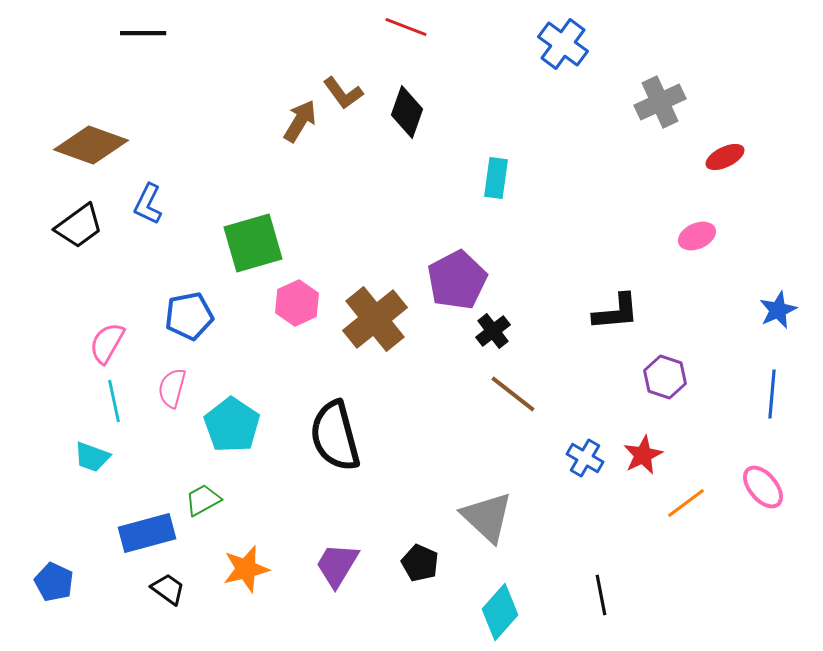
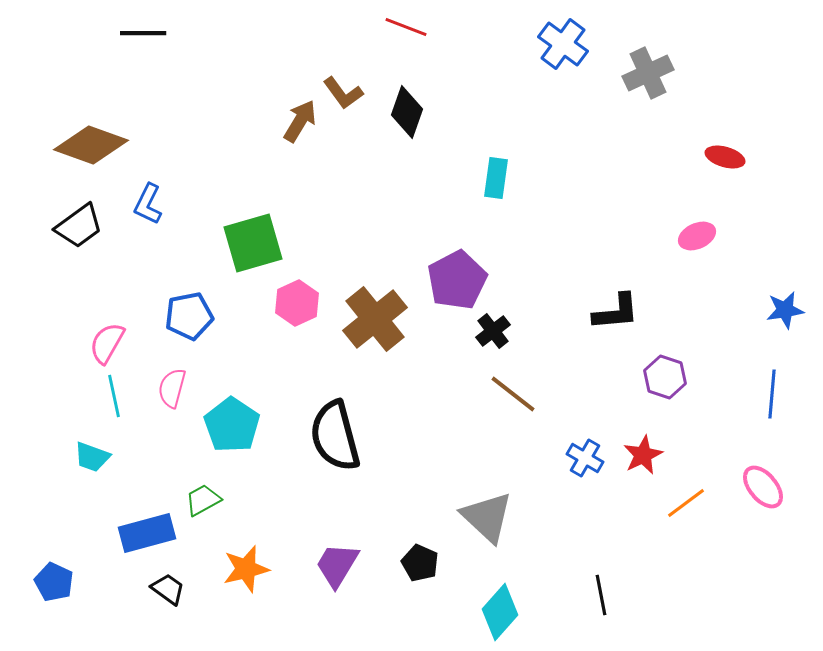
gray cross at (660, 102): moved 12 px left, 29 px up
red ellipse at (725, 157): rotated 42 degrees clockwise
blue star at (778, 310): moved 7 px right; rotated 15 degrees clockwise
cyan line at (114, 401): moved 5 px up
